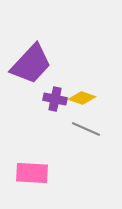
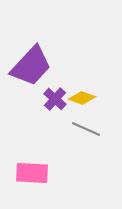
purple trapezoid: moved 2 px down
purple cross: rotated 30 degrees clockwise
